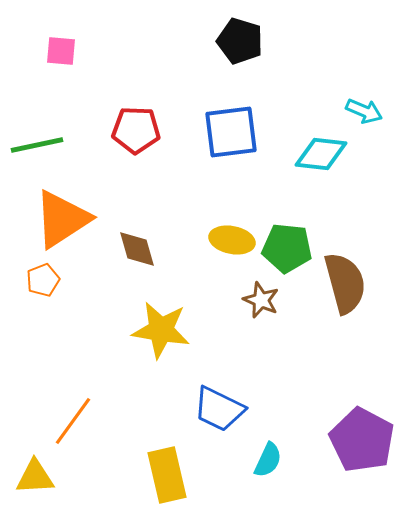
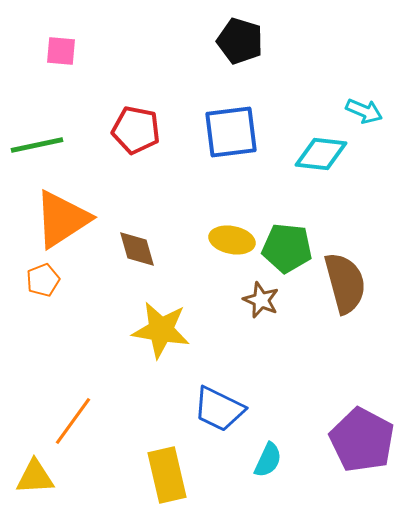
red pentagon: rotated 9 degrees clockwise
